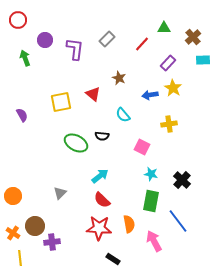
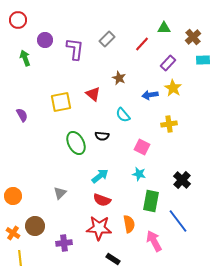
green ellipse: rotated 35 degrees clockwise
cyan star: moved 12 px left
red semicircle: rotated 24 degrees counterclockwise
purple cross: moved 12 px right, 1 px down
